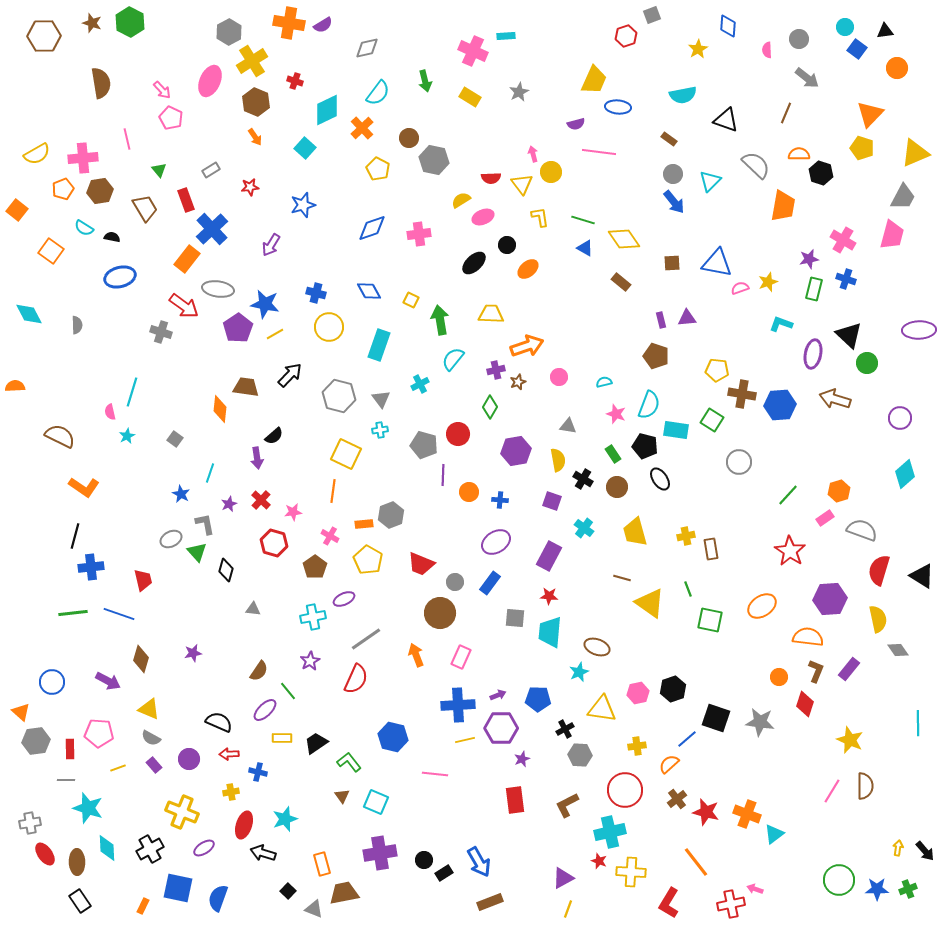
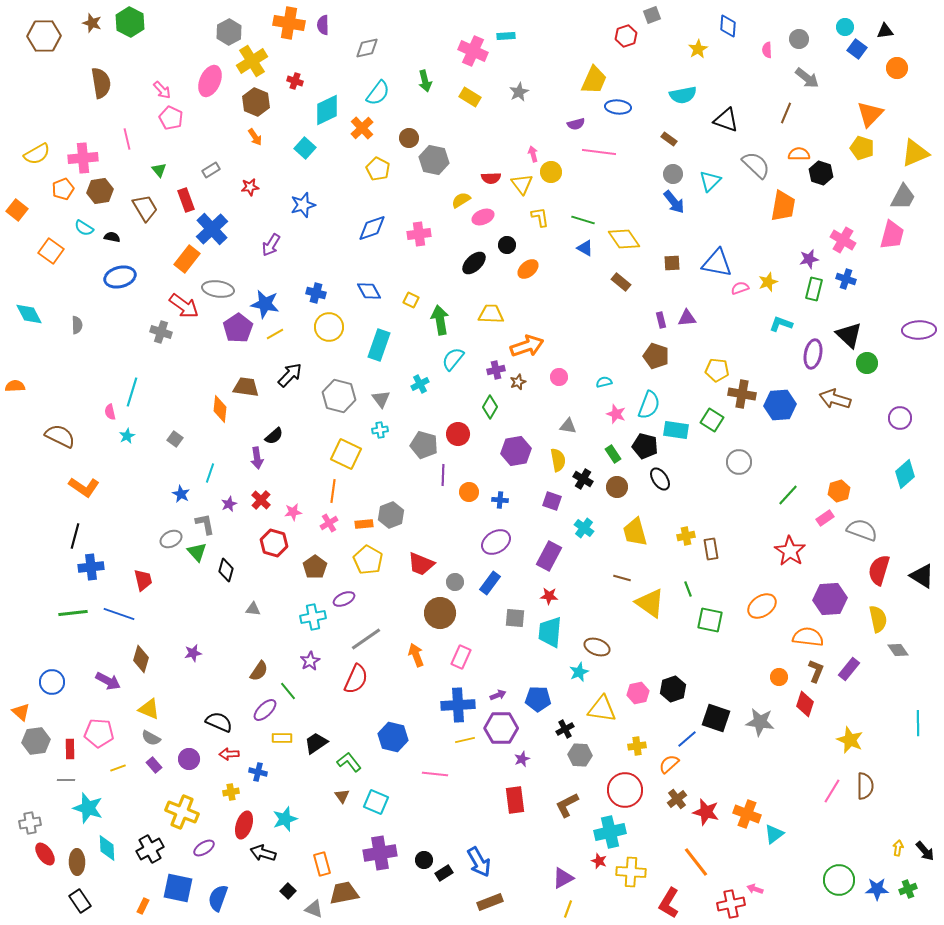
purple semicircle at (323, 25): rotated 120 degrees clockwise
pink cross at (330, 536): moved 1 px left, 13 px up; rotated 30 degrees clockwise
